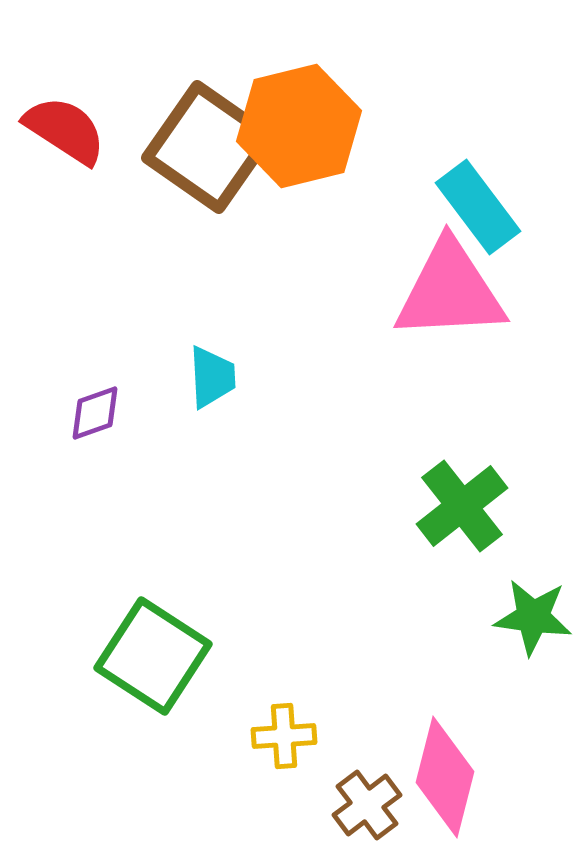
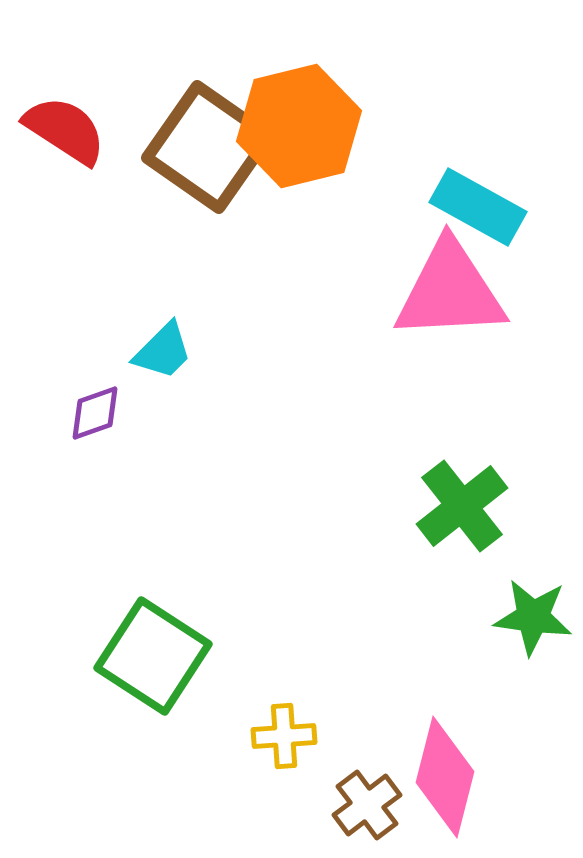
cyan rectangle: rotated 24 degrees counterclockwise
cyan trapezoid: moved 49 px left, 26 px up; rotated 48 degrees clockwise
